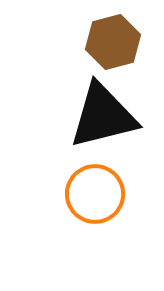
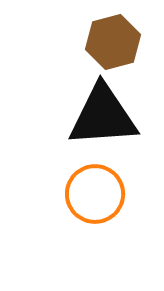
black triangle: rotated 10 degrees clockwise
